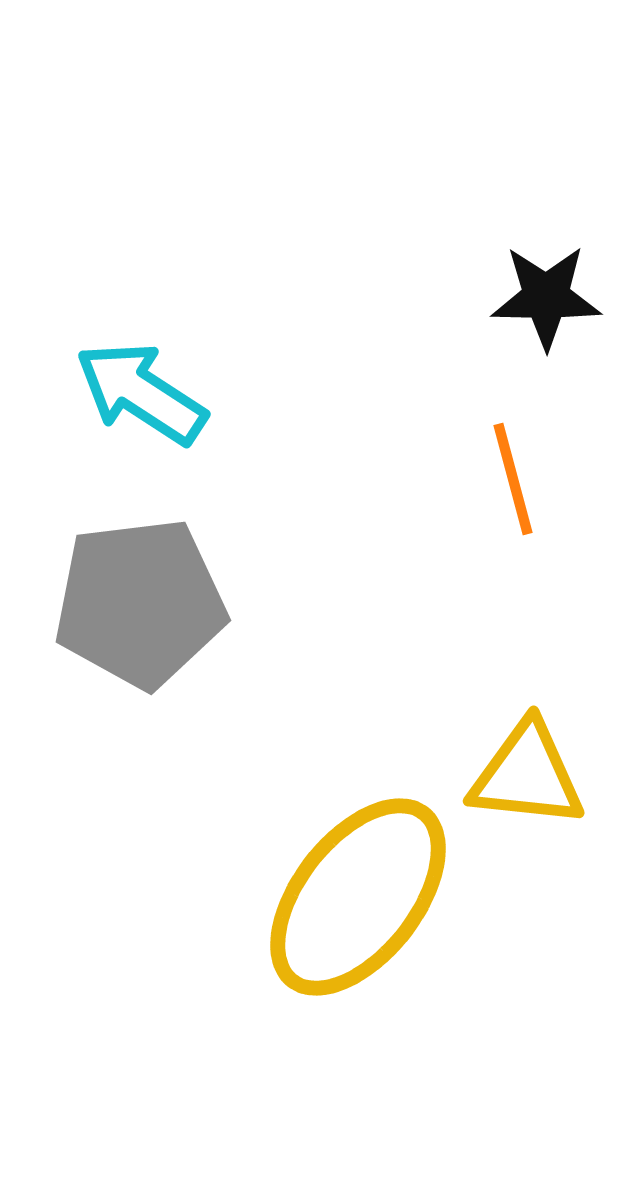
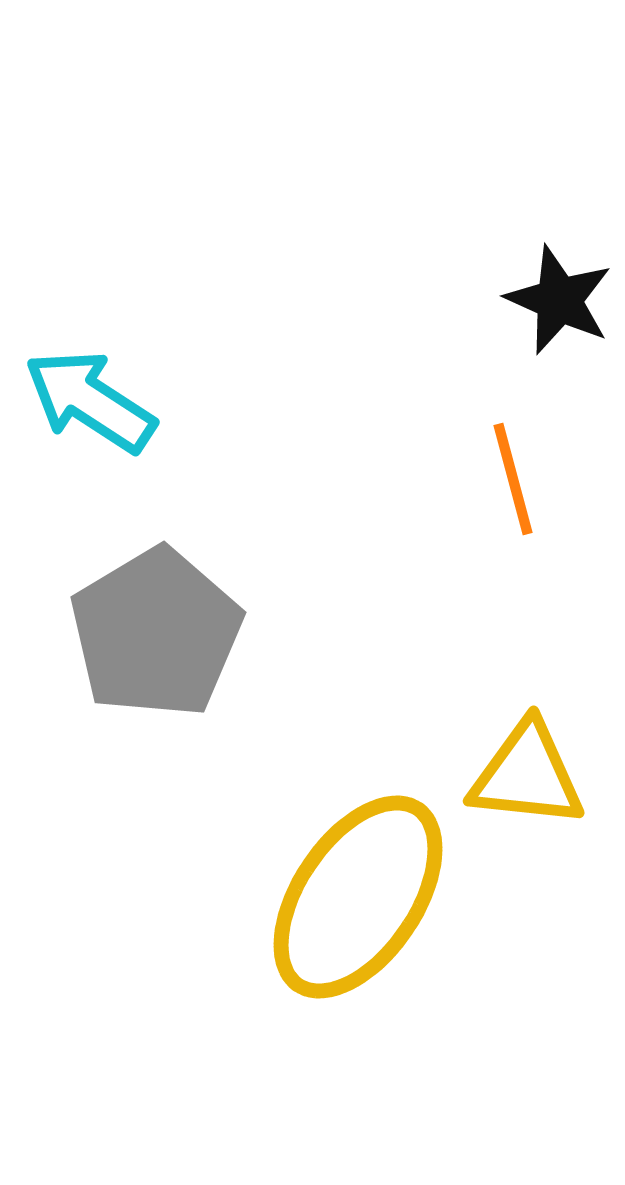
black star: moved 13 px right, 3 px down; rotated 23 degrees clockwise
cyan arrow: moved 51 px left, 8 px down
gray pentagon: moved 16 px right, 30 px down; rotated 24 degrees counterclockwise
yellow ellipse: rotated 4 degrees counterclockwise
